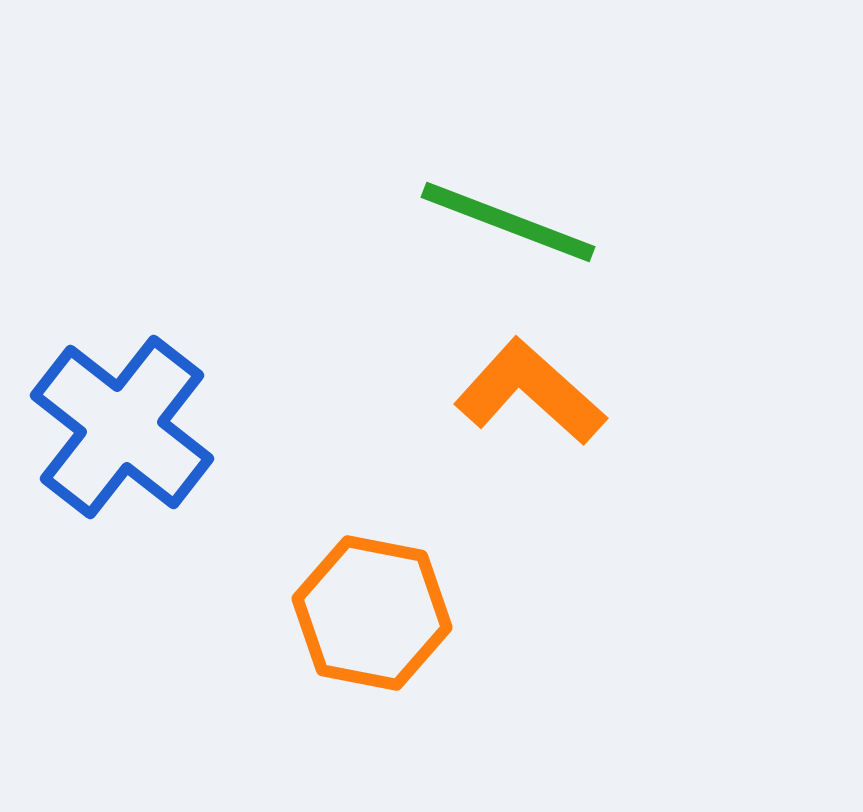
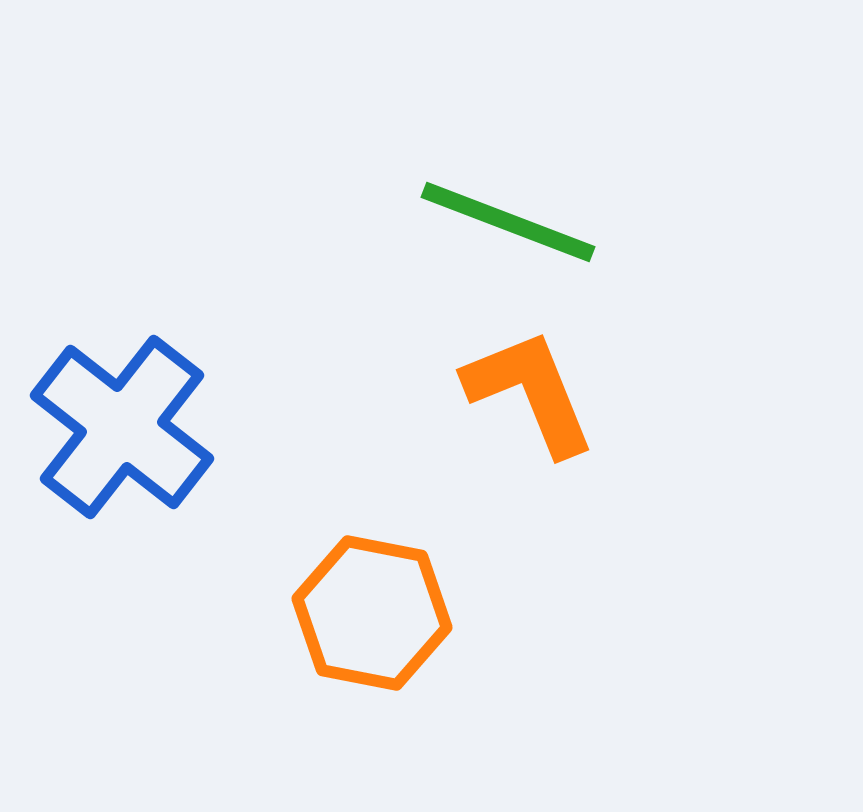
orange L-shape: rotated 26 degrees clockwise
